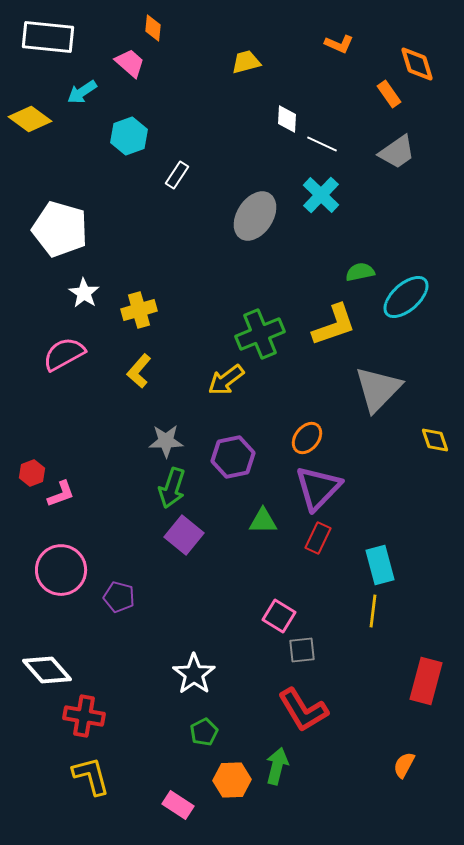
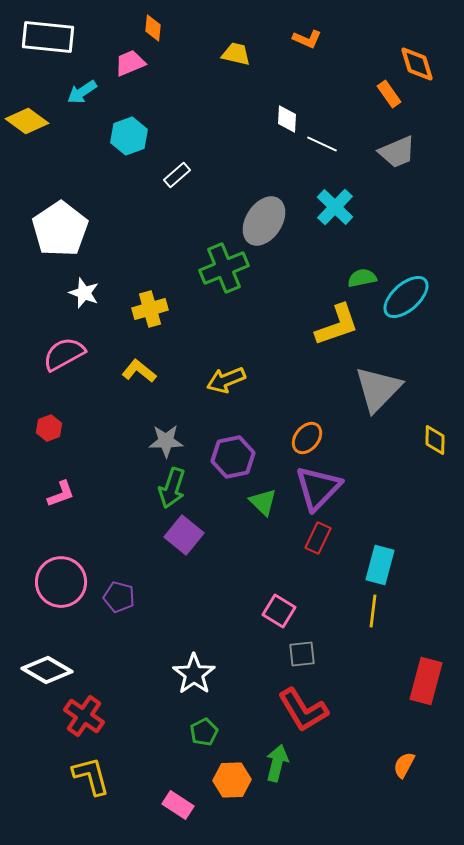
orange L-shape at (339, 44): moved 32 px left, 5 px up
yellow trapezoid at (246, 62): moved 10 px left, 8 px up; rotated 28 degrees clockwise
pink trapezoid at (130, 63): rotated 64 degrees counterclockwise
yellow diamond at (30, 119): moved 3 px left, 2 px down
gray trapezoid at (397, 152): rotated 12 degrees clockwise
white rectangle at (177, 175): rotated 16 degrees clockwise
cyan cross at (321, 195): moved 14 px right, 12 px down
gray ellipse at (255, 216): moved 9 px right, 5 px down
white pentagon at (60, 229): rotated 22 degrees clockwise
green semicircle at (360, 272): moved 2 px right, 6 px down
white star at (84, 293): rotated 12 degrees counterclockwise
yellow cross at (139, 310): moved 11 px right, 1 px up
yellow L-shape at (334, 325): moved 3 px right
green cross at (260, 334): moved 36 px left, 66 px up
yellow L-shape at (139, 371): rotated 88 degrees clockwise
yellow arrow at (226, 380): rotated 15 degrees clockwise
yellow diamond at (435, 440): rotated 20 degrees clockwise
red hexagon at (32, 473): moved 17 px right, 45 px up
green triangle at (263, 521): moved 19 px up; rotated 44 degrees clockwise
cyan rectangle at (380, 565): rotated 30 degrees clockwise
pink circle at (61, 570): moved 12 px down
pink square at (279, 616): moved 5 px up
gray square at (302, 650): moved 4 px down
white diamond at (47, 670): rotated 18 degrees counterclockwise
red cross at (84, 716): rotated 24 degrees clockwise
green arrow at (277, 766): moved 3 px up
